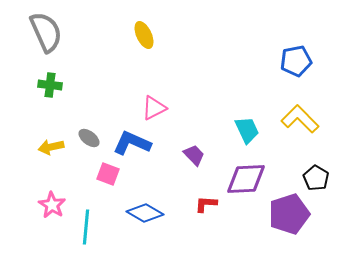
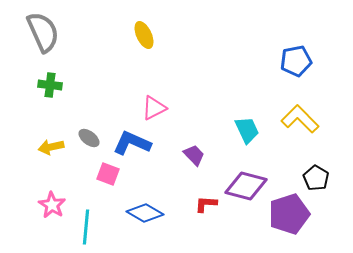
gray semicircle: moved 3 px left
purple diamond: moved 7 px down; rotated 18 degrees clockwise
